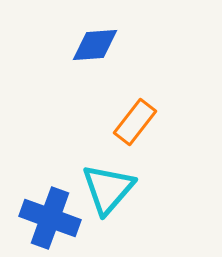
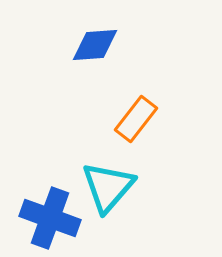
orange rectangle: moved 1 px right, 3 px up
cyan triangle: moved 2 px up
